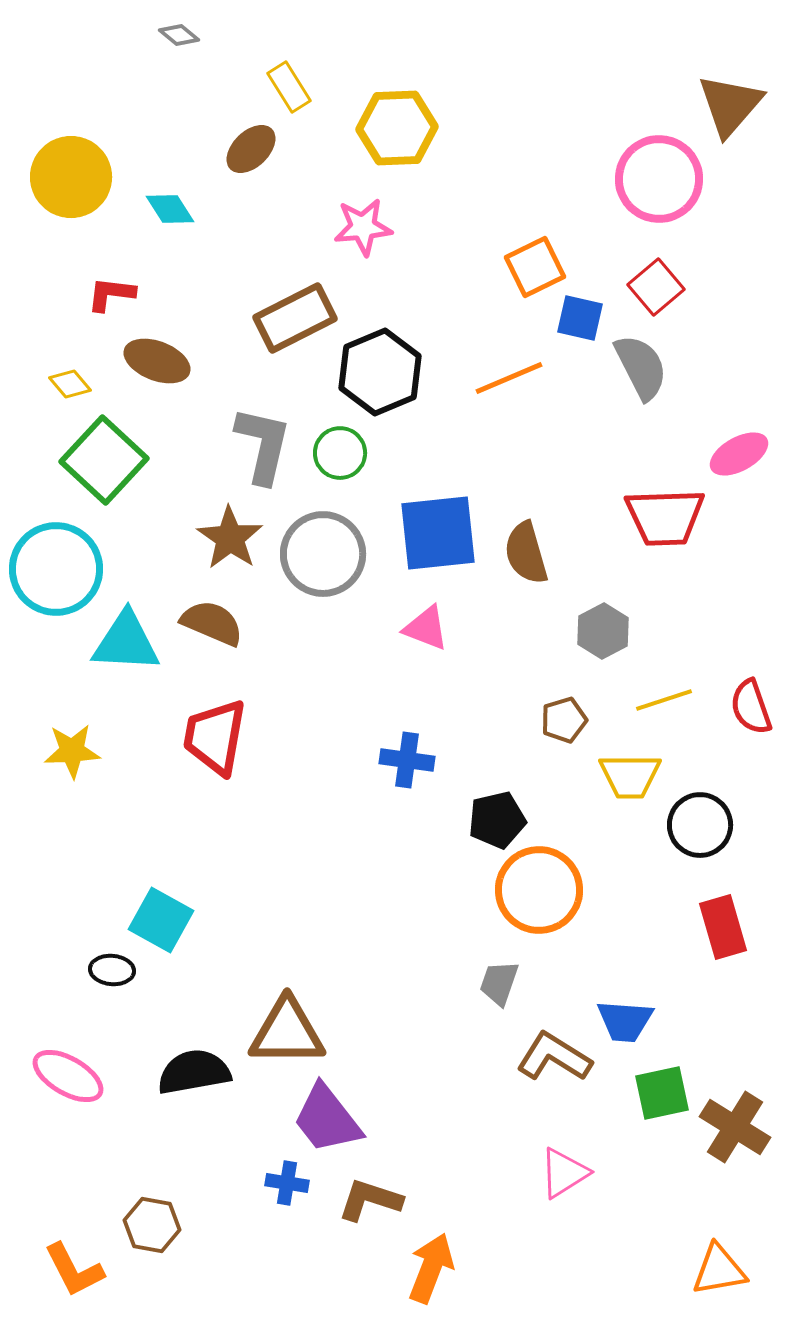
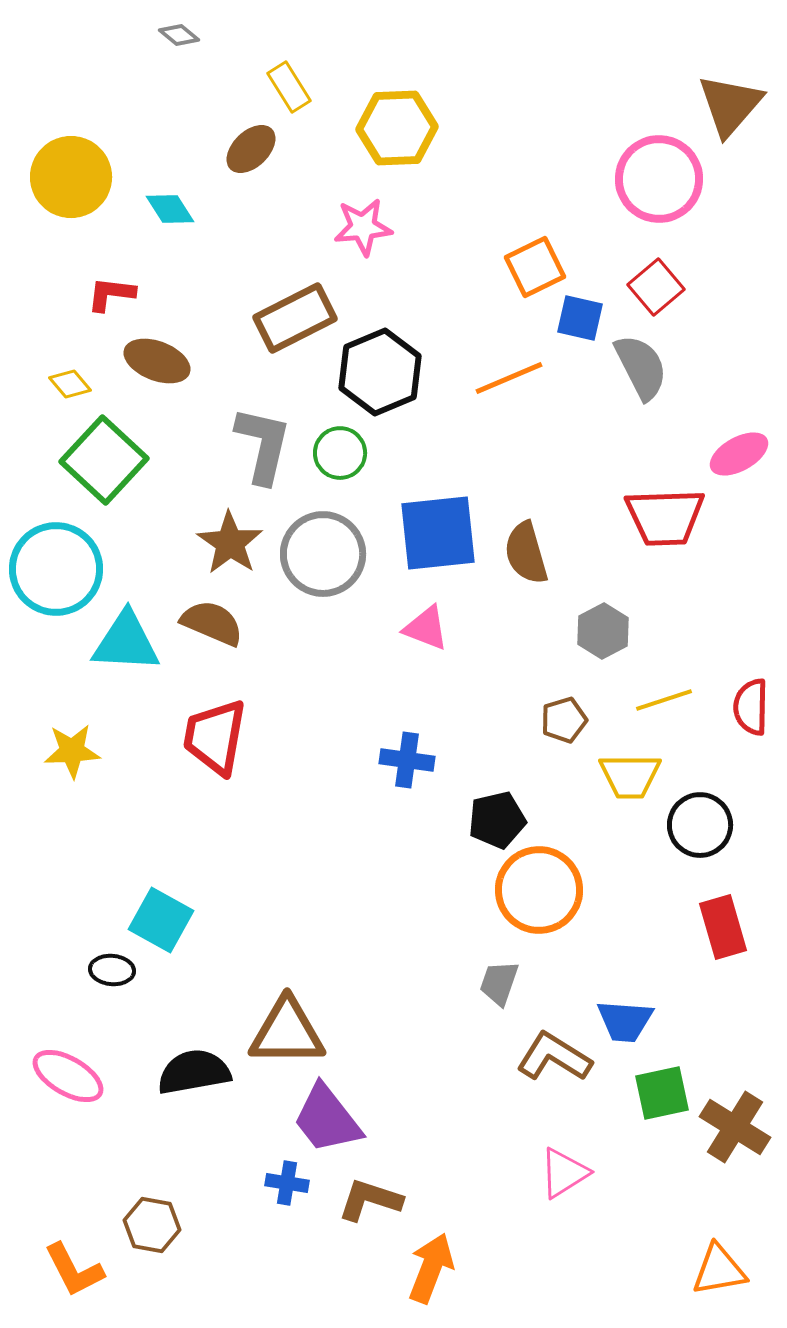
brown star at (230, 538): moved 5 px down
red semicircle at (751, 707): rotated 20 degrees clockwise
